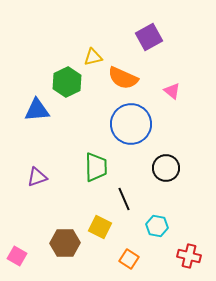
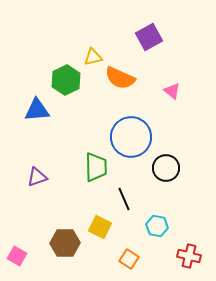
orange semicircle: moved 3 px left
green hexagon: moved 1 px left, 2 px up
blue circle: moved 13 px down
